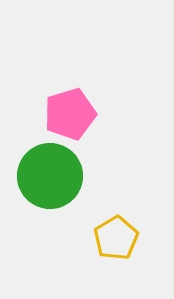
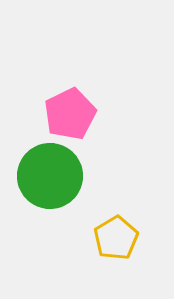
pink pentagon: rotated 9 degrees counterclockwise
